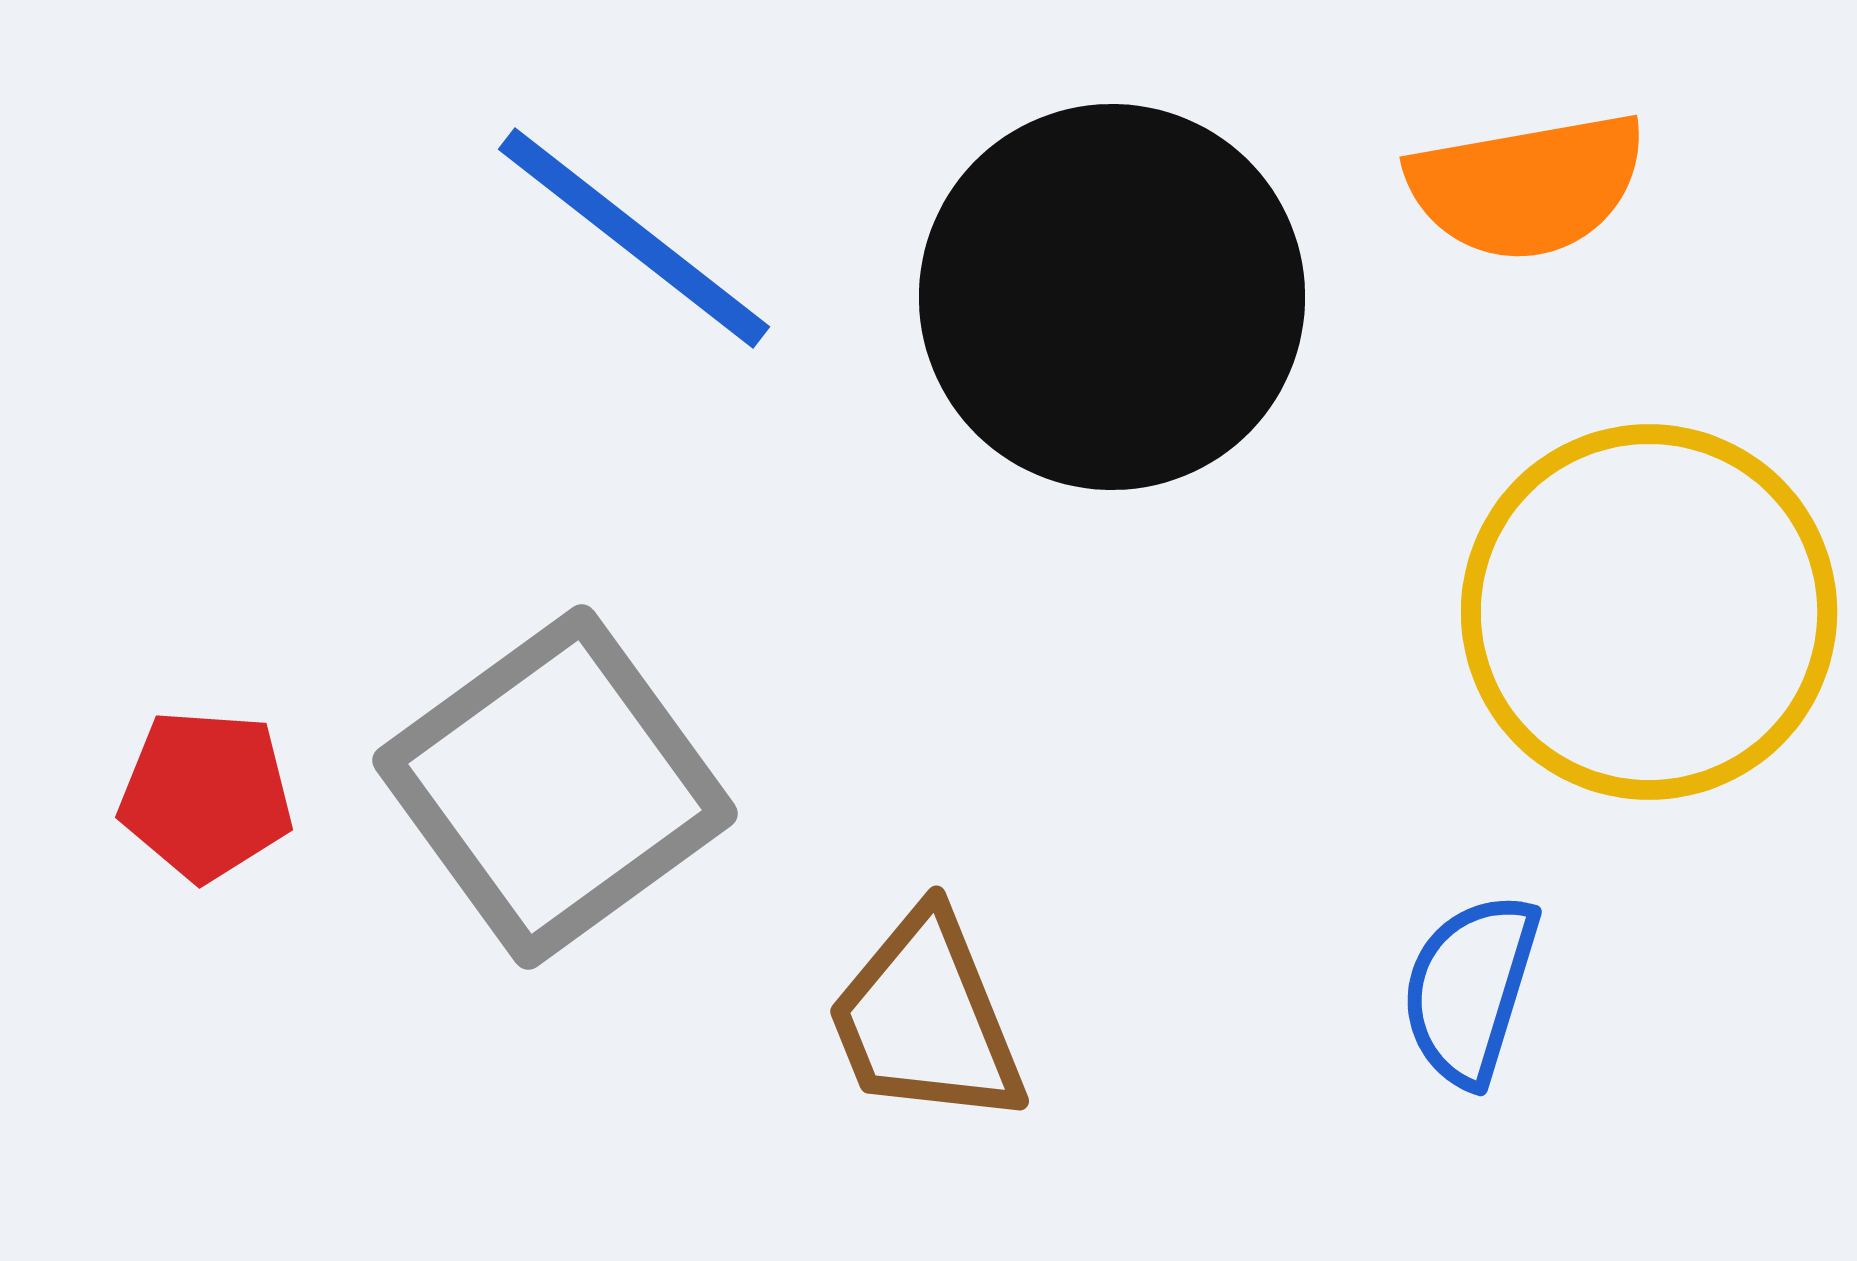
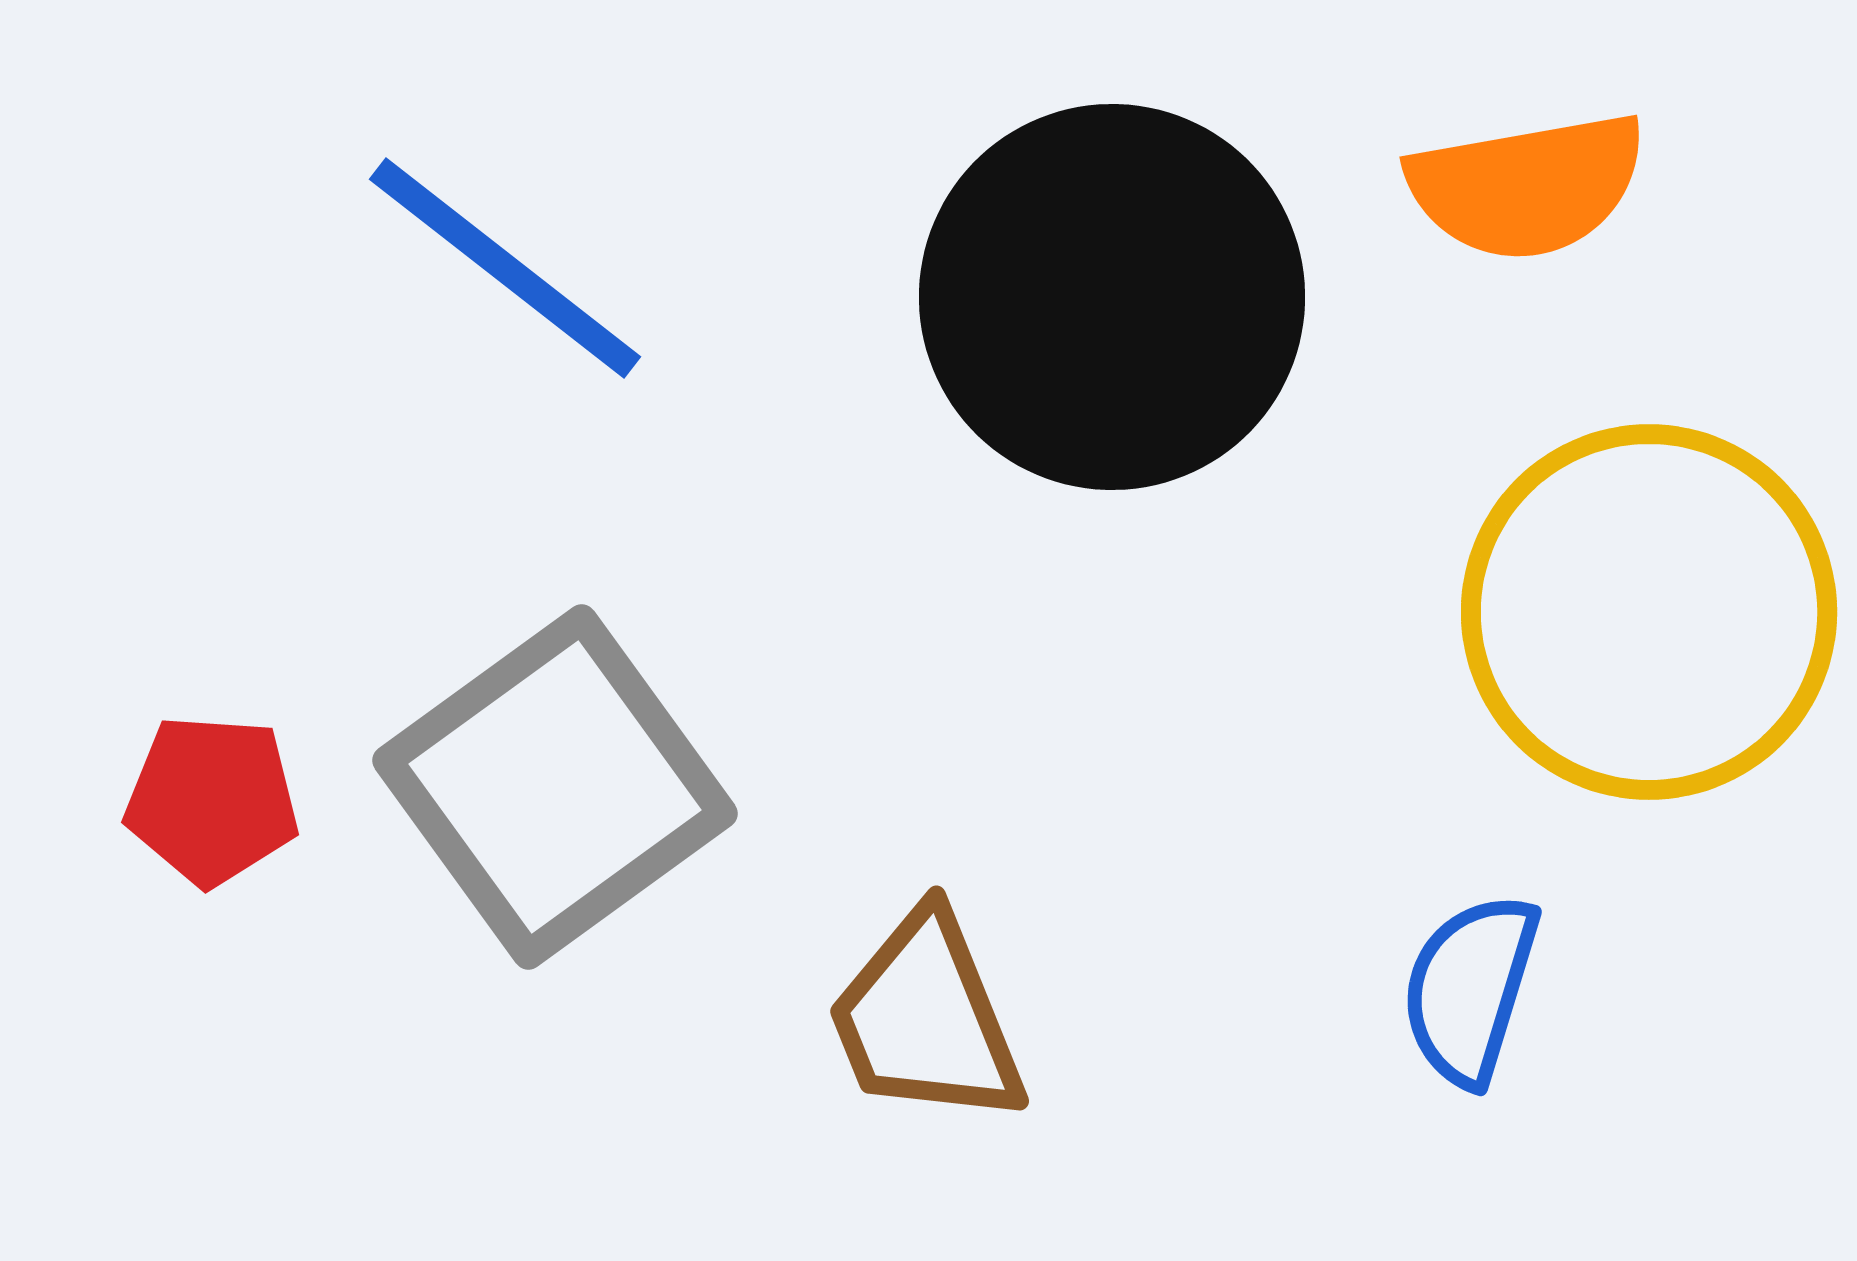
blue line: moved 129 px left, 30 px down
red pentagon: moved 6 px right, 5 px down
